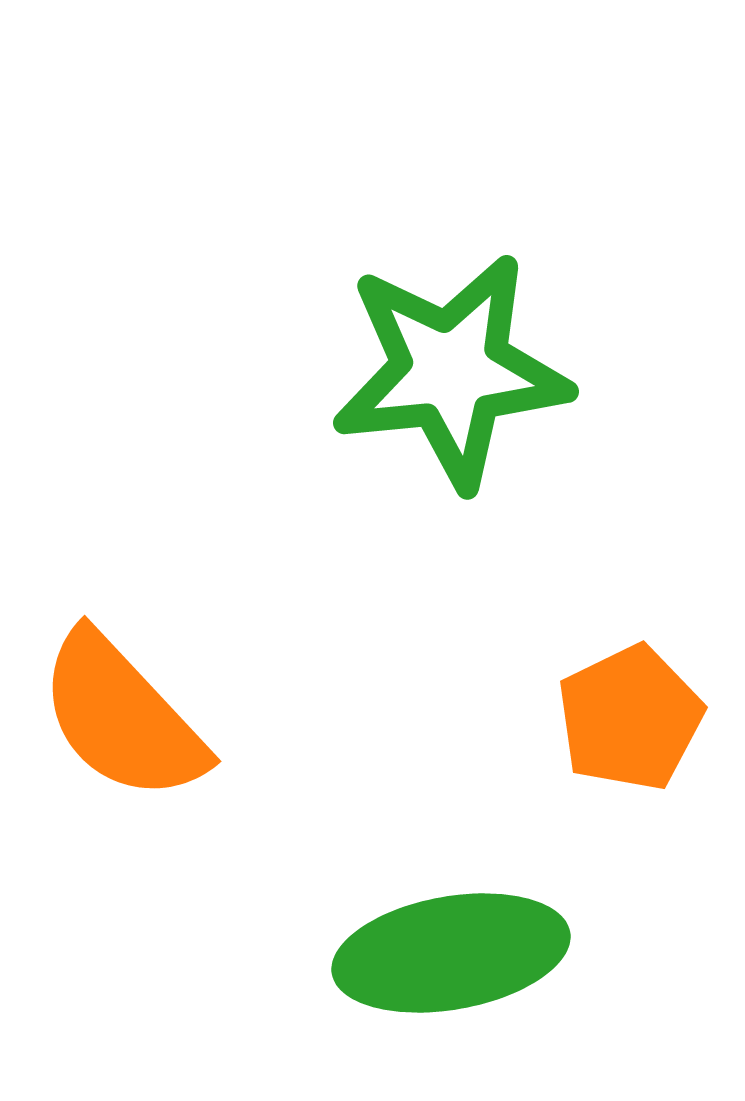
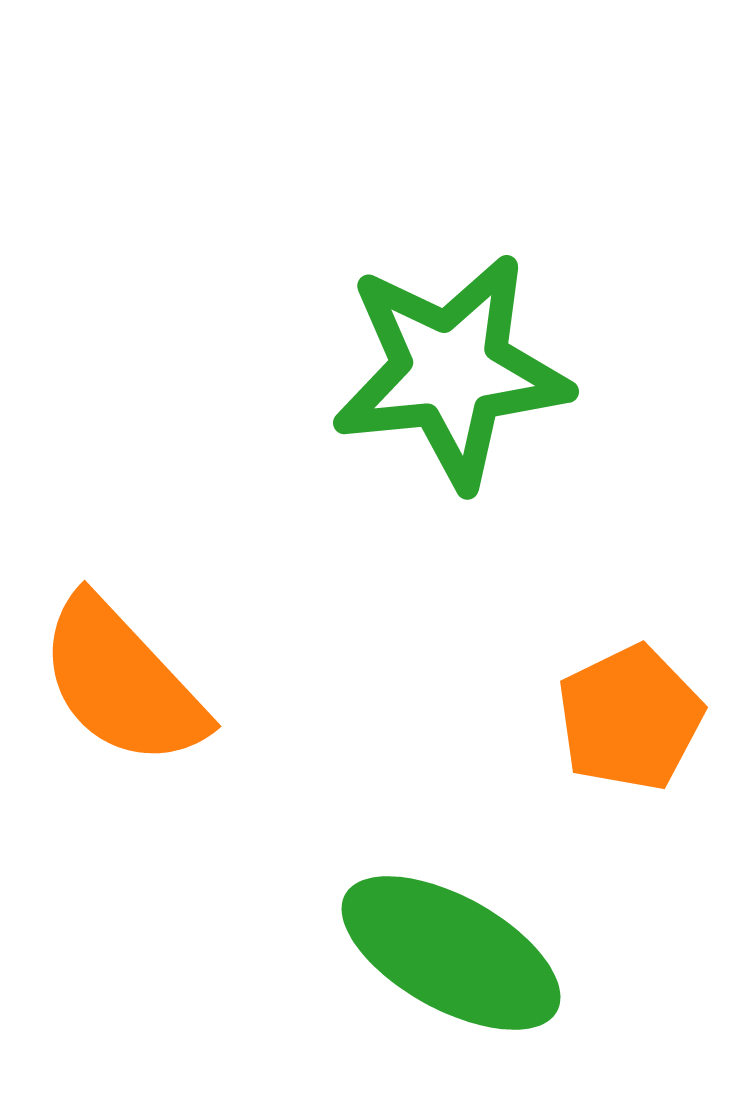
orange semicircle: moved 35 px up
green ellipse: rotated 39 degrees clockwise
